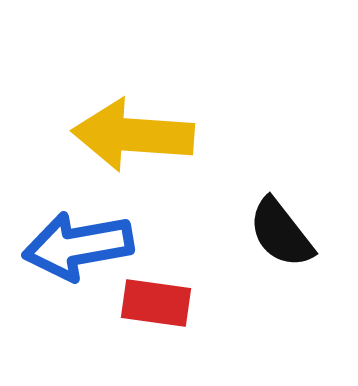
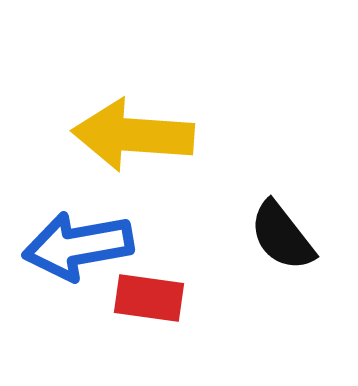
black semicircle: moved 1 px right, 3 px down
red rectangle: moved 7 px left, 5 px up
